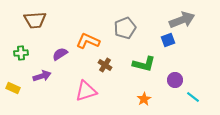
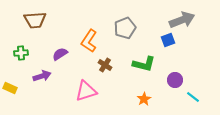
orange L-shape: moved 1 px right; rotated 80 degrees counterclockwise
yellow rectangle: moved 3 px left
